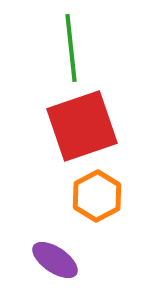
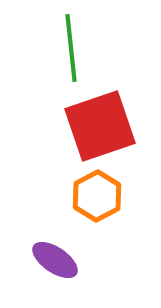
red square: moved 18 px right
